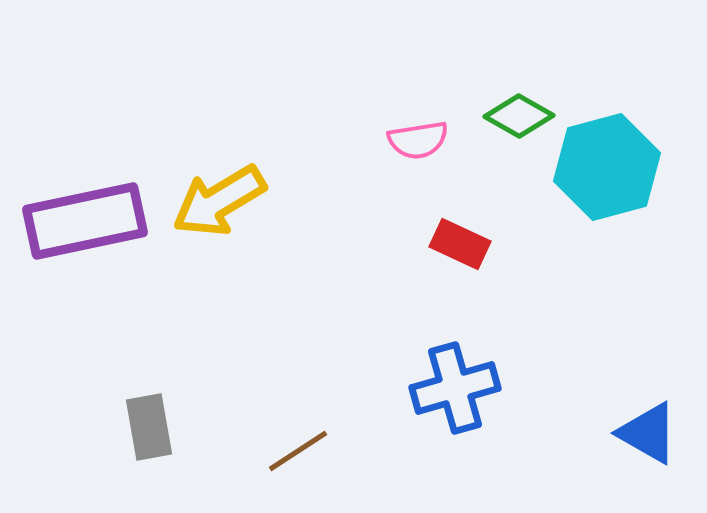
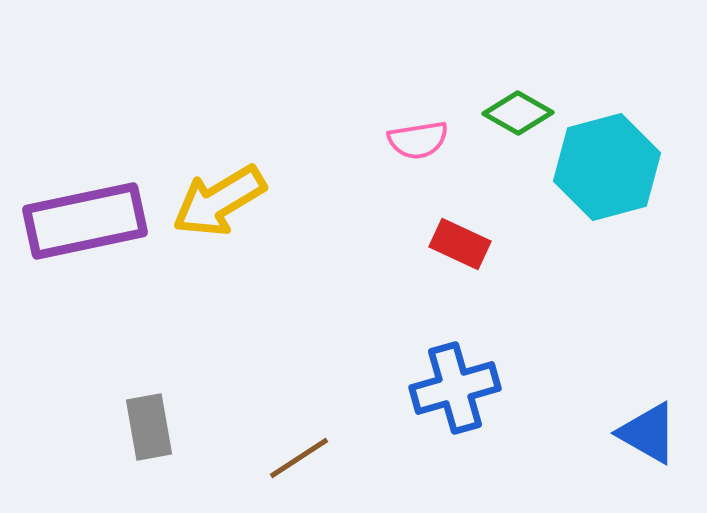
green diamond: moved 1 px left, 3 px up
brown line: moved 1 px right, 7 px down
